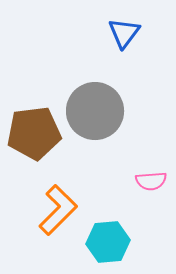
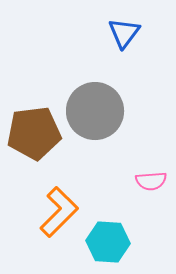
orange L-shape: moved 1 px right, 2 px down
cyan hexagon: rotated 9 degrees clockwise
